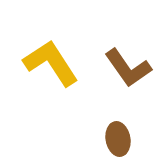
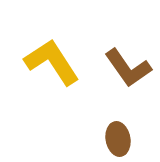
yellow L-shape: moved 1 px right, 1 px up
